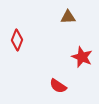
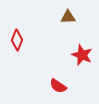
red star: moved 2 px up
